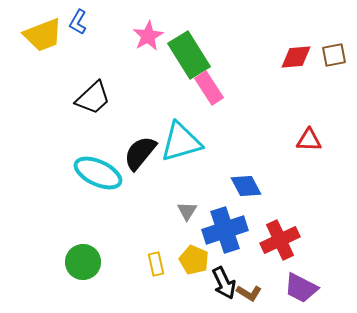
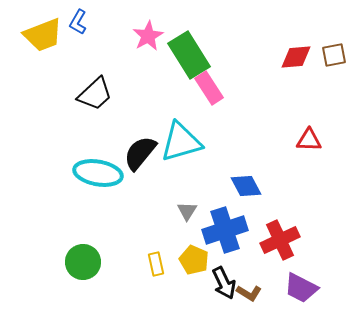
black trapezoid: moved 2 px right, 4 px up
cyan ellipse: rotated 15 degrees counterclockwise
